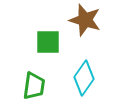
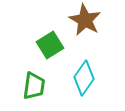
brown star: rotated 12 degrees clockwise
green square: moved 2 px right, 3 px down; rotated 32 degrees counterclockwise
